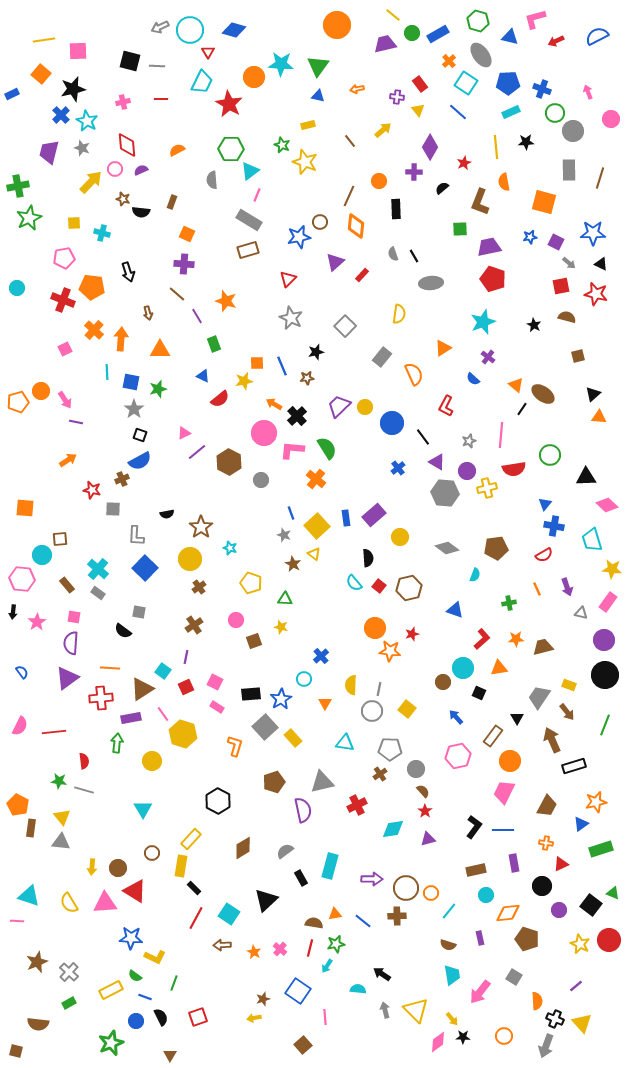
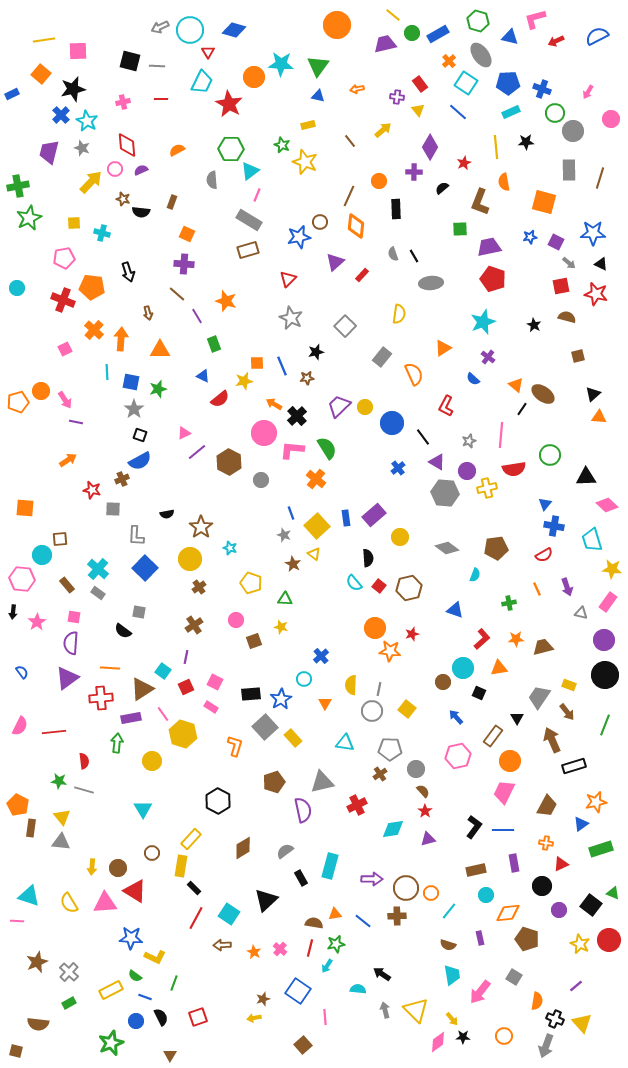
pink arrow at (588, 92): rotated 128 degrees counterclockwise
pink rectangle at (217, 707): moved 6 px left
orange semicircle at (537, 1001): rotated 12 degrees clockwise
